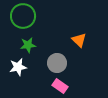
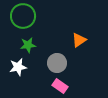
orange triangle: rotated 42 degrees clockwise
